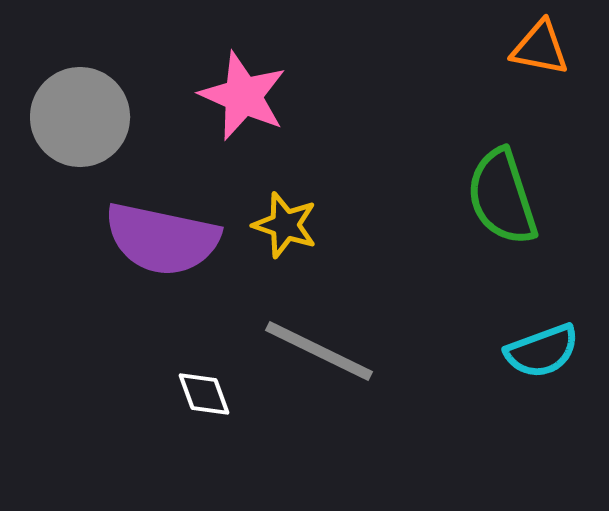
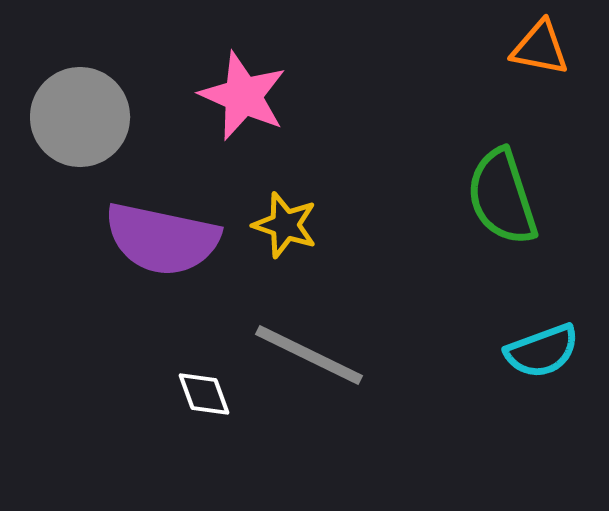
gray line: moved 10 px left, 4 px down
